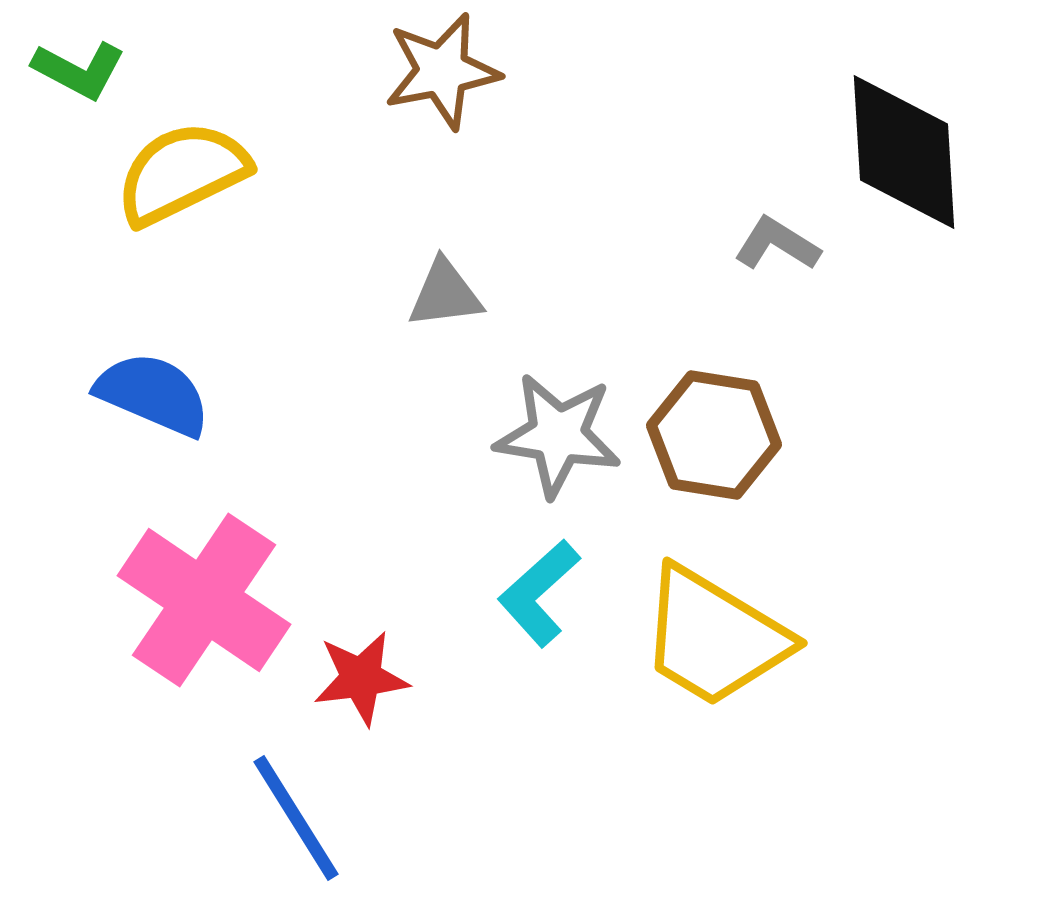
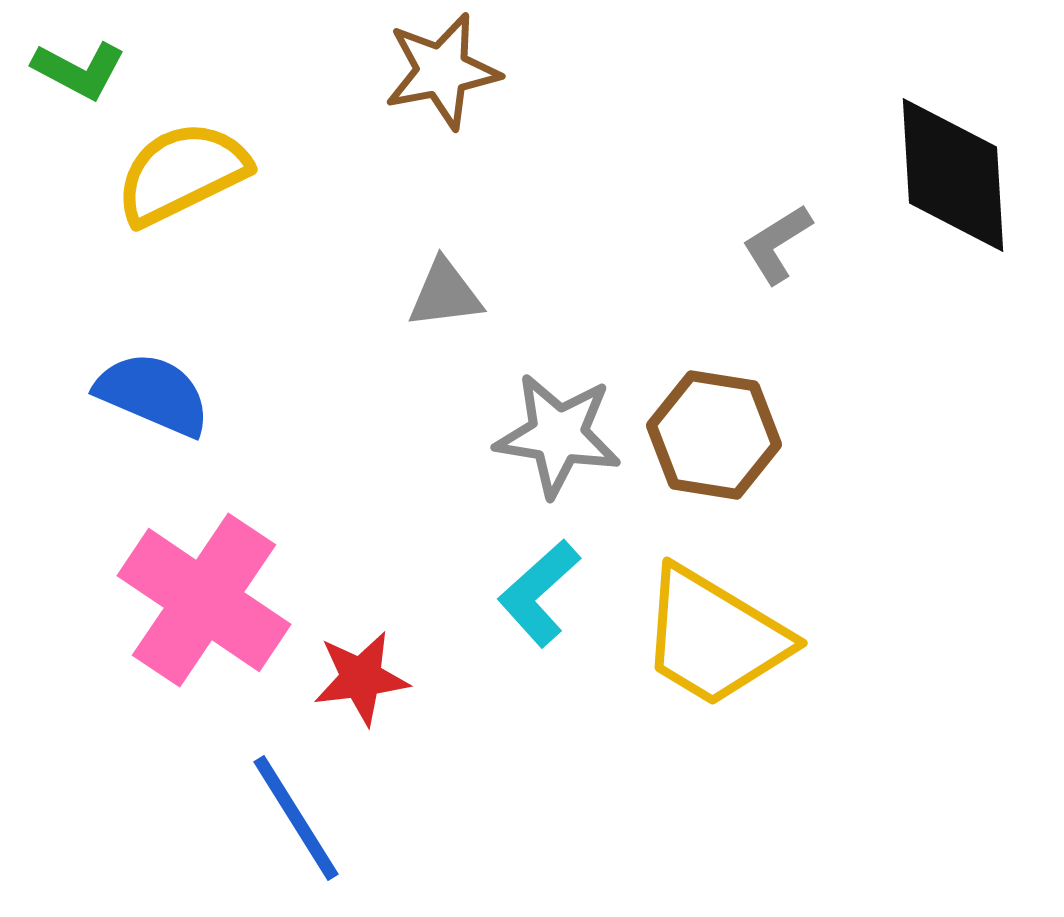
black diamond: moved 49 px right, 23 px down
gray L-shape: rotated 64 degrees counterclockwise
